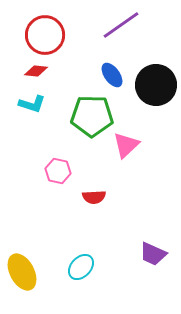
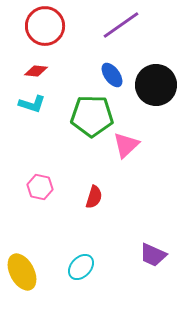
red circle: moved 9 px up
pink hexagon: moved 18 px left, 16 px down
red semicircle: rotated 70 degrees counterclockwise
purple trapezoid: moved 1 px down
